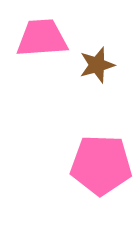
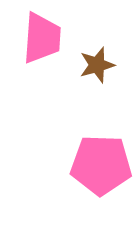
pink trapezoid: rotated 98 degrees clockwise
